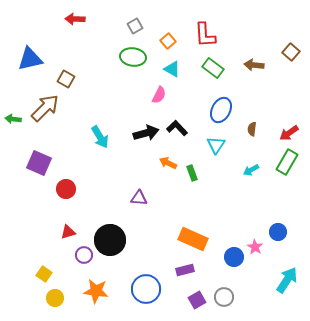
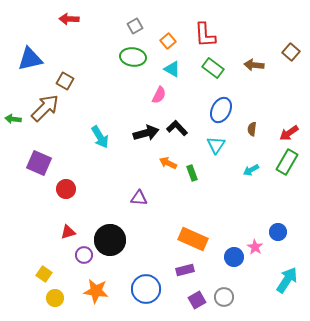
red arrow at (75, 19): moved 6 px left
brown square at (66, 79): moved 1 px left, 2 px down
